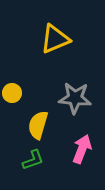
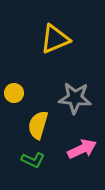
yellow circle: moved 2 px right
pink arrow: rotated 44 degrees clockwise
green L-shape: rotated 45 degrees clockwise
